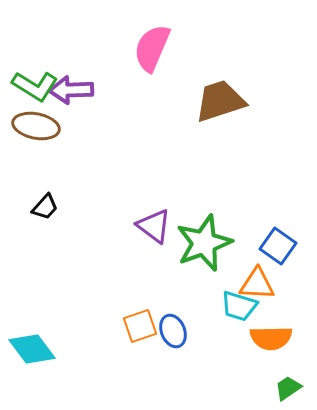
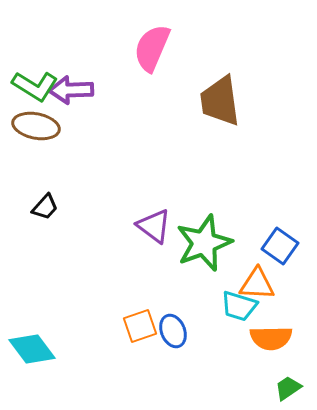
brown trapezoid: rotated 80 degrees counterclockwise
blue square: moved 2 px right
